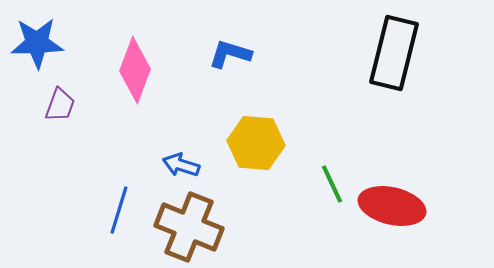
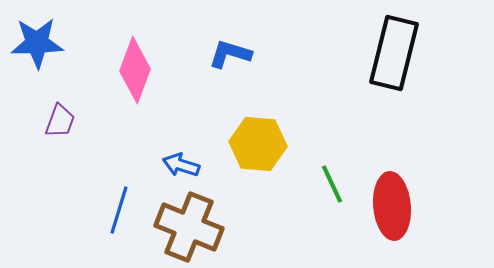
purple trapezoid: moved 16 px down
yellow hexagon: moved 2 px right, 1 px down
red ellipse: rotated 72 degrees clockwise
